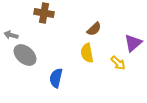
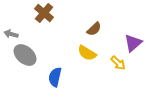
brown cross: rotated 30 degrees clockwise
gray arrow: moved 1 px up
yellow semicircle: rotated 48 degrees counterclockwise
blue semicircle: moved 1 px left, 1 px up
